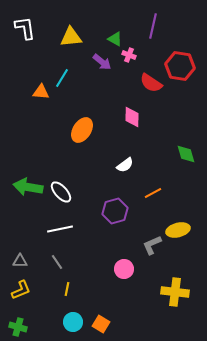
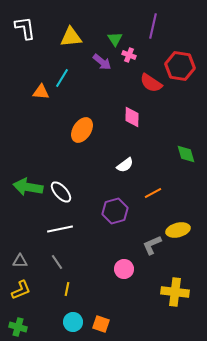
green triangle: rotated 28 degrees clockwise
orange square: rotated 12 degrees counterclockwise
